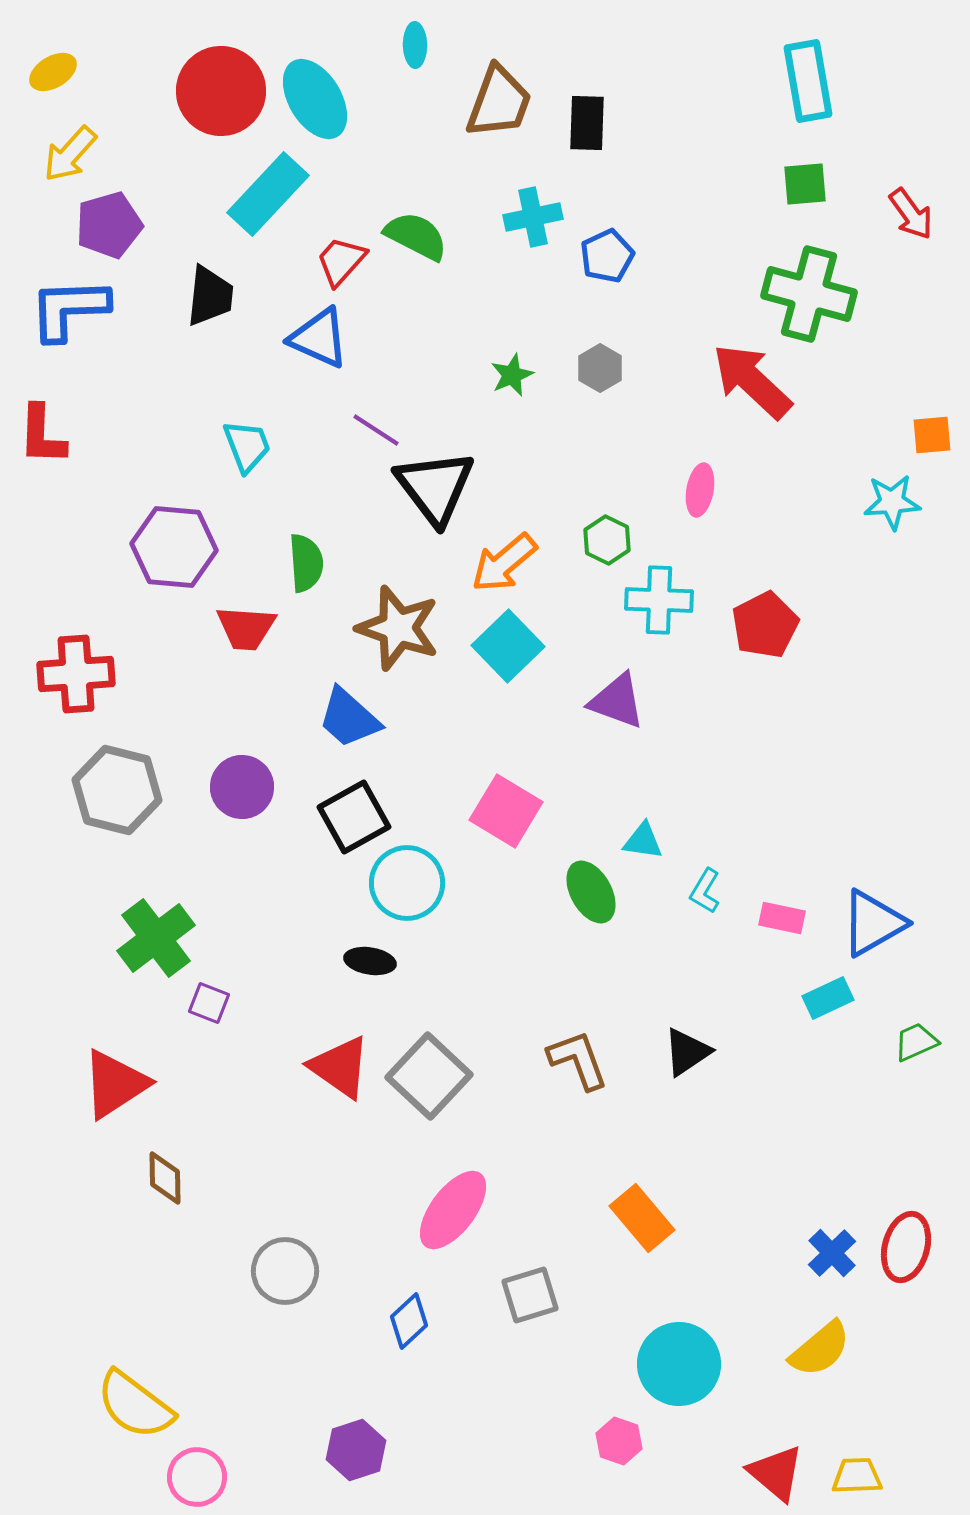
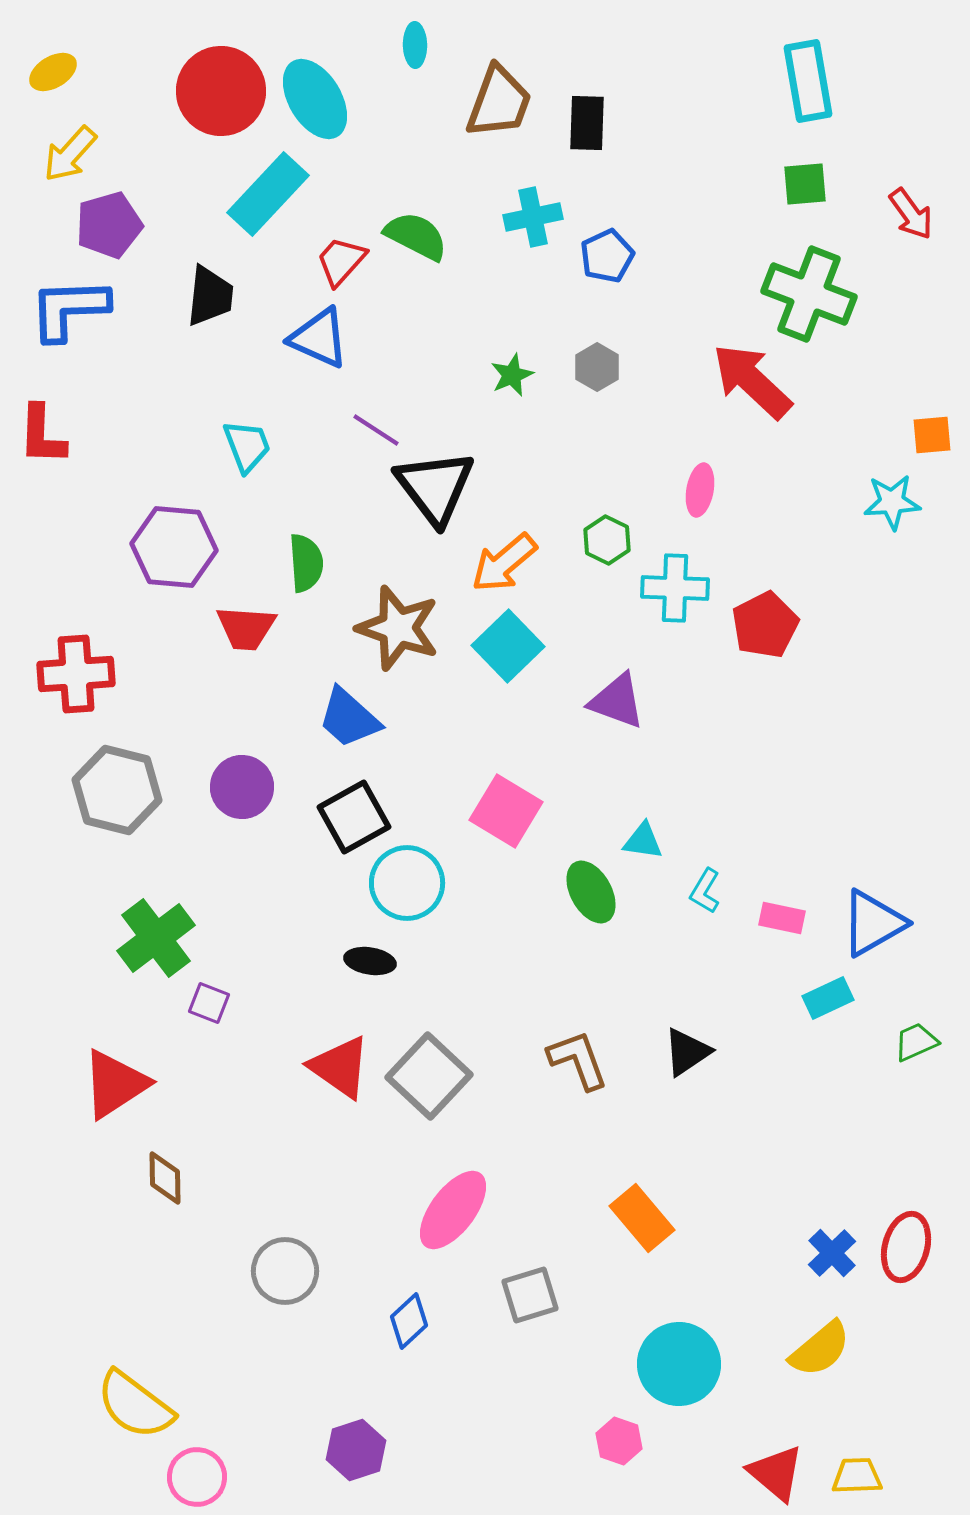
green cross at (809, 294): rotated 6 degrees clockwise
gray hexagon at (600, 368): moved 3 px left, 1 px up
cyan cross at (659, 600): moved 16 px right, 12 px up
